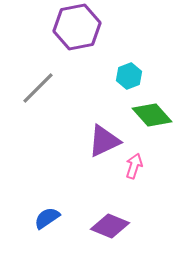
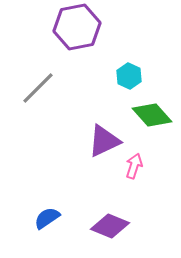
cyan hexagon: rotated 15 degrees counterclockwise
